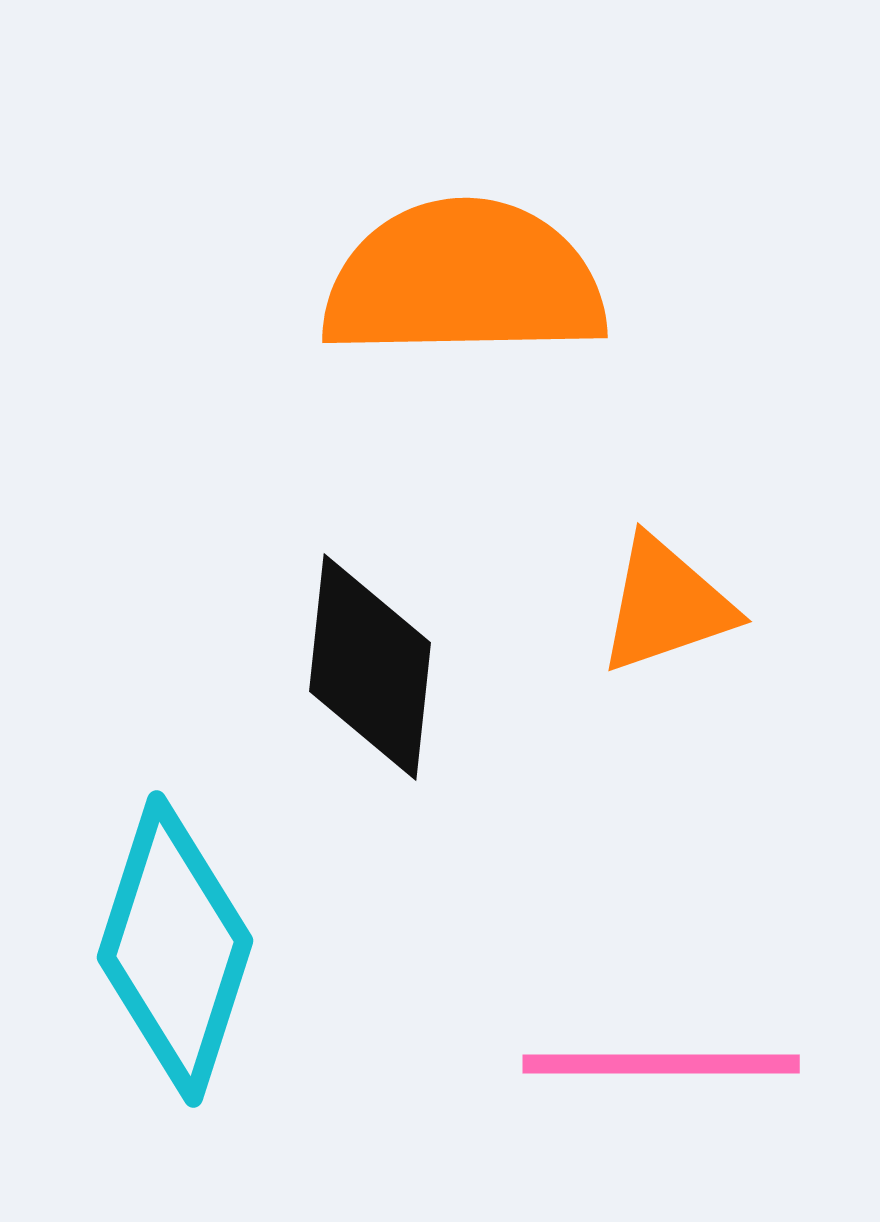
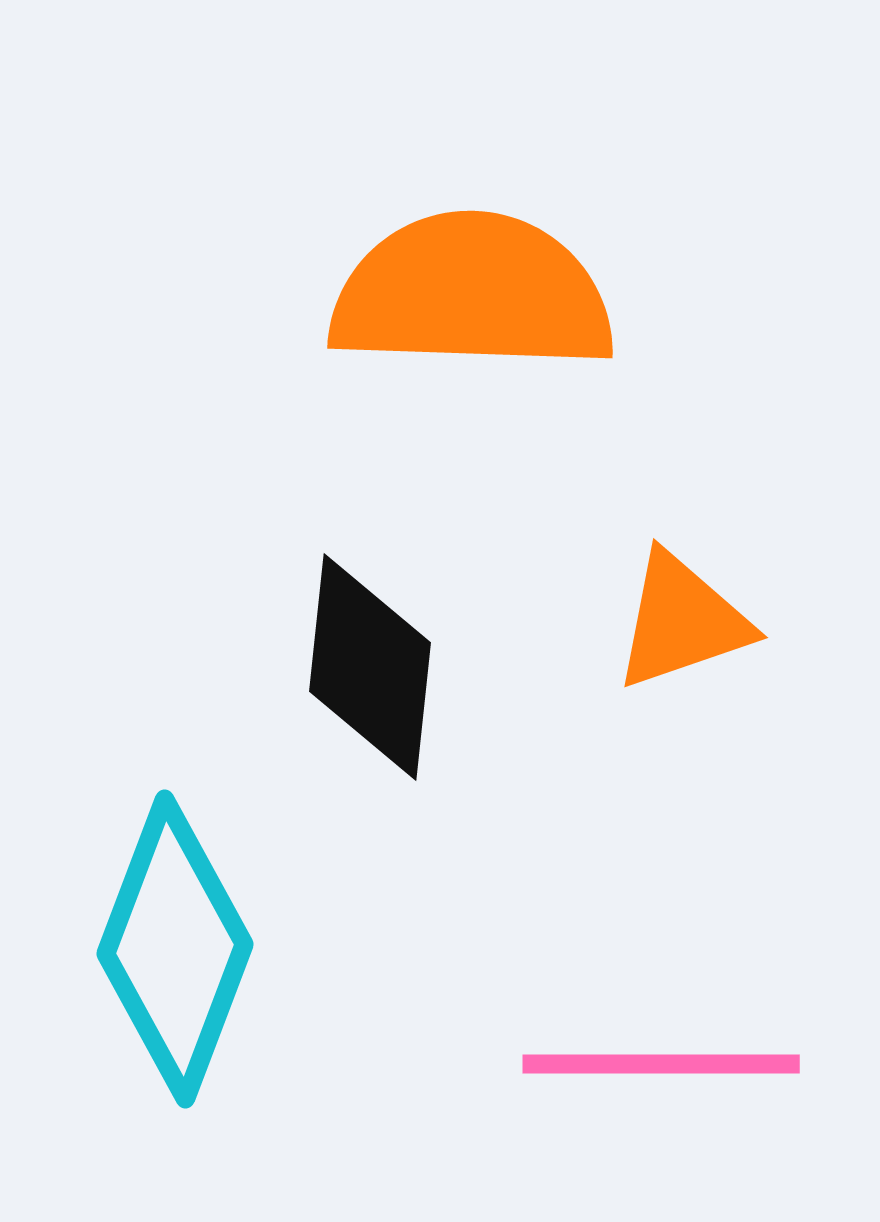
orange semicircle: moved 8 px right, 13 px down; rotated 3 degrees clockwise
orange triangle: moved 16 px right, 16 px down
cyan diamond: rotated 3 degrees clockwise
